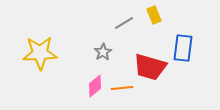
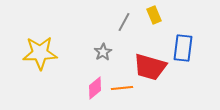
gray line: moved 1 px up; rotated 30 degrees counterclockwise
pink diamond: moved 2 px down
